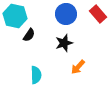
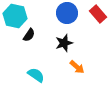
blue circle: moved 1 px right, 1 px up
orange arrow: moved 1 px left; rotated 91 degrees counterclockwise
cyan semicircle: rotated 54 degrees counterclockwise
